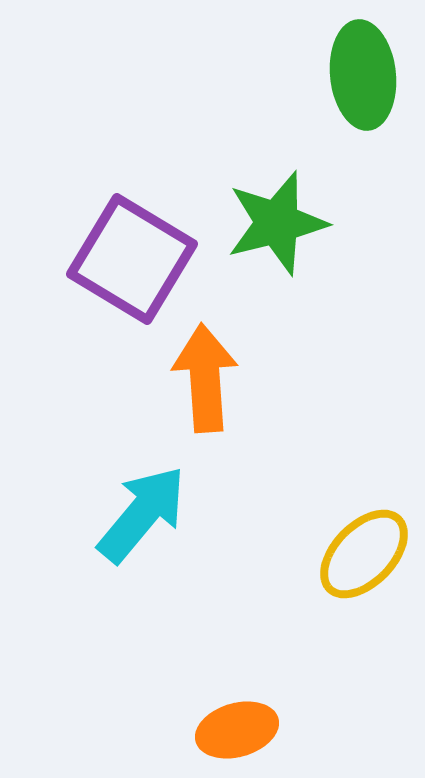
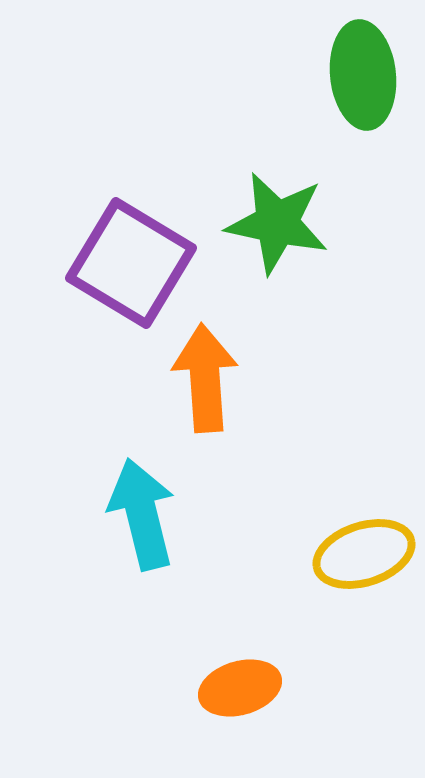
green star: rotated 26 degrees clockwise
purple square: moved 1 px left, 4 px down
cyan arrow: rotated 54 degrees counterclockwise
yellow ellipse: rotated 28 degrees clockwise
orange ellipse: moved 3 px right, 42 px up
